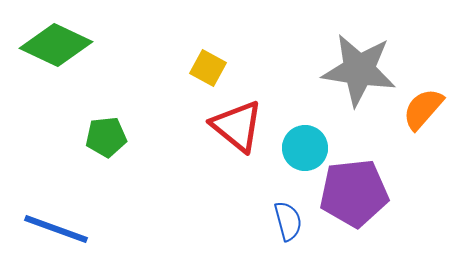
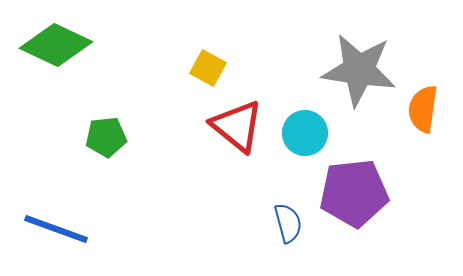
orange semicircle: rotated 33 degrees counterclockwise
cyan circle: moved 15 px up
blue semicircle: moved 2 px down
